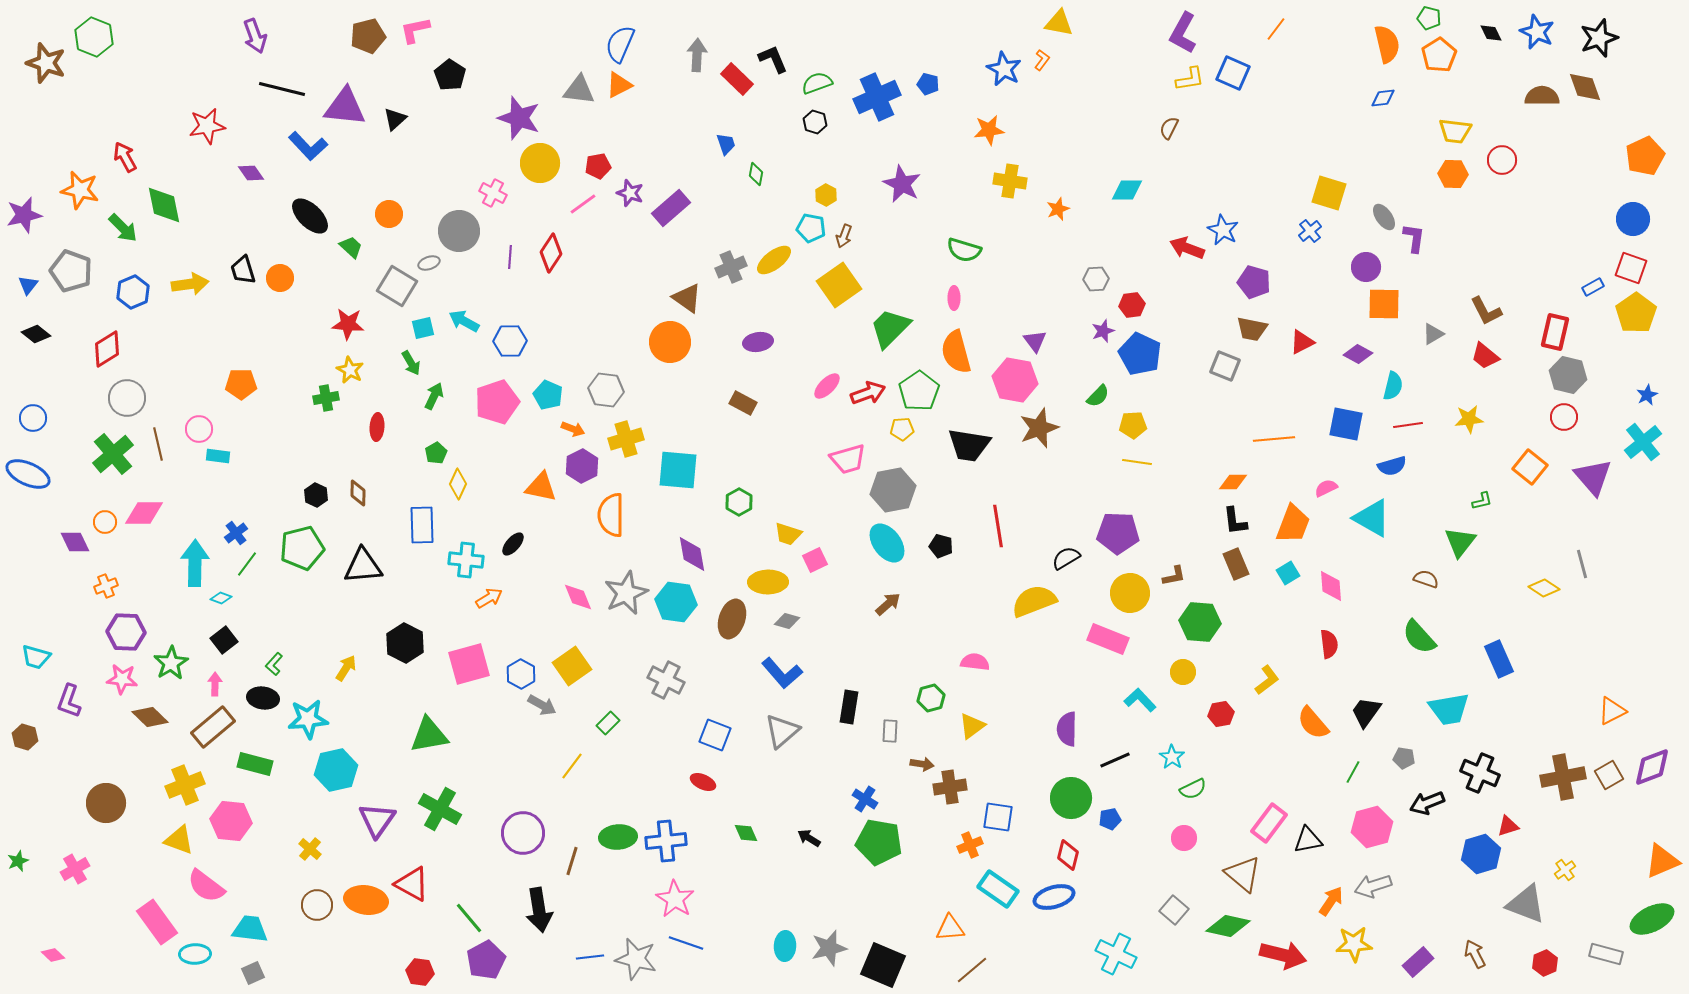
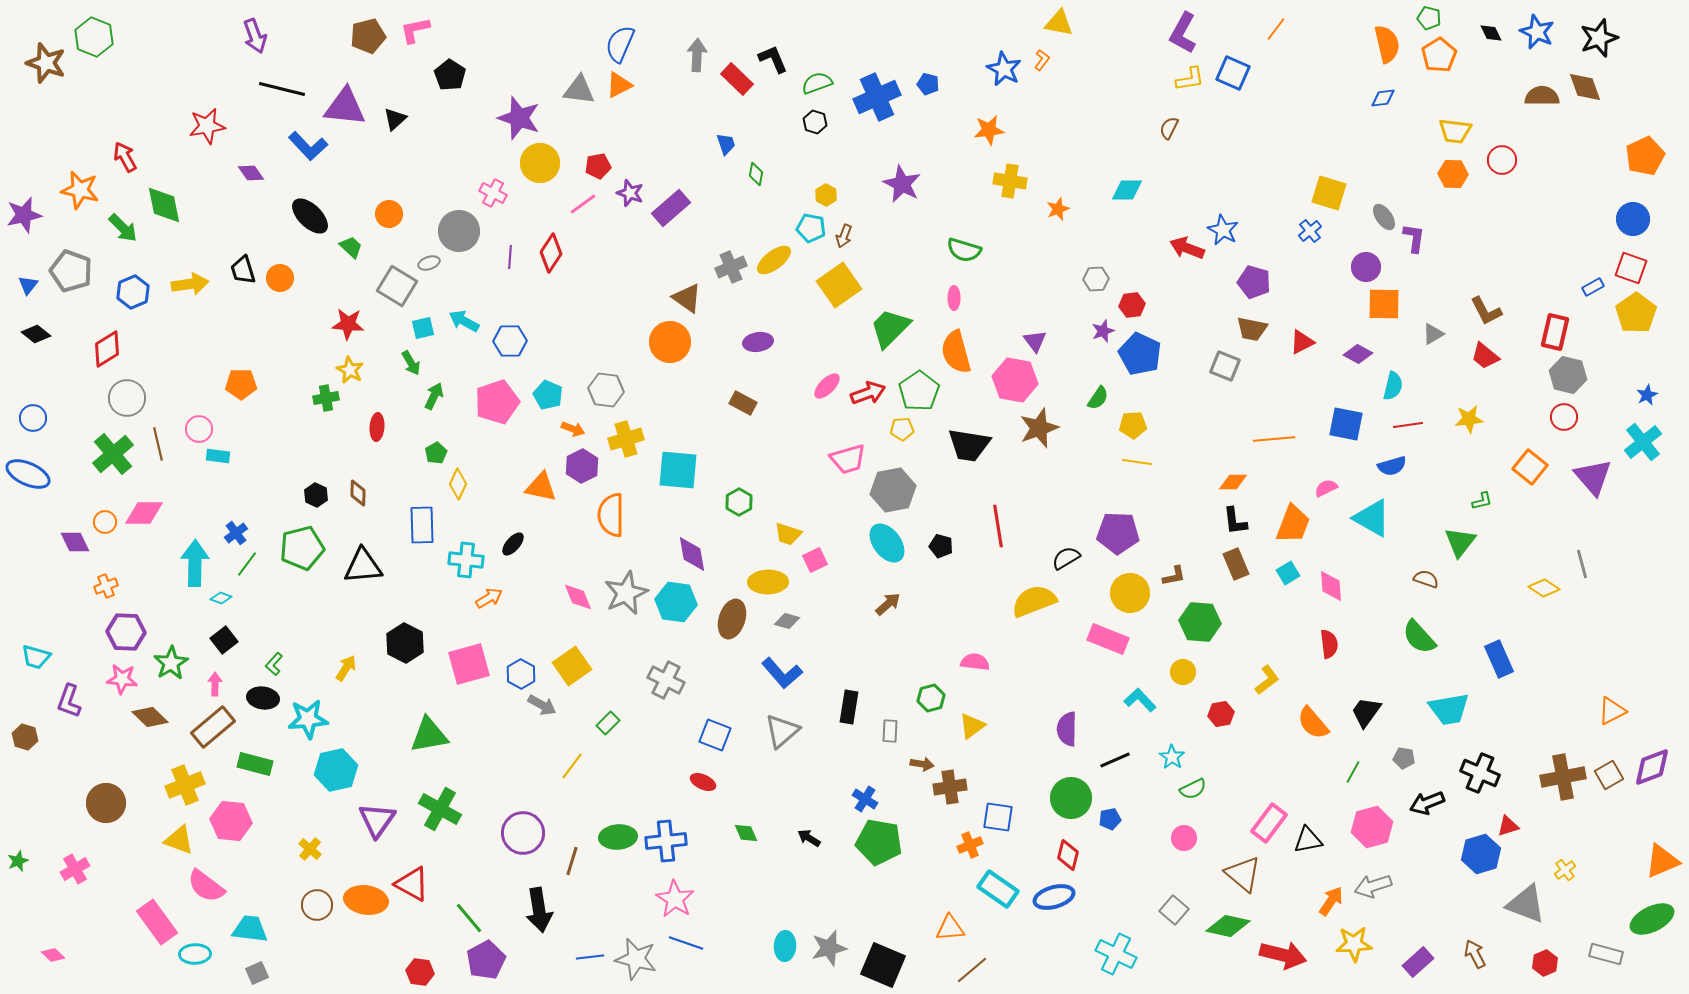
green semicircle at (1098, 396): moved 2 px down; rotated 10 degrees counterclockwise
gray square at (253, 973): moved 4 px right
